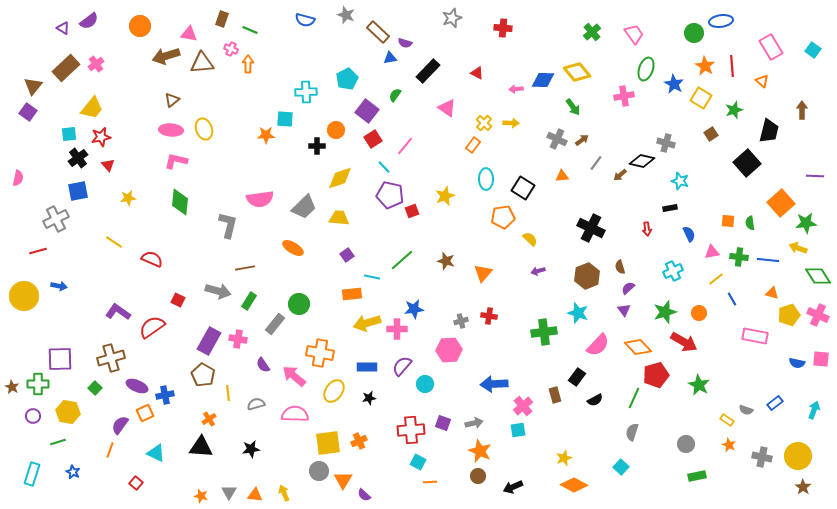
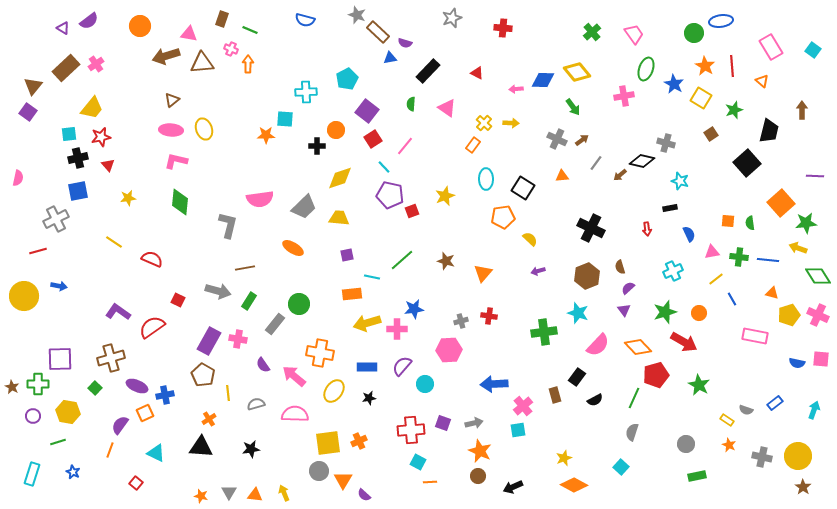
gray star at (346, 15): moved 11 px right
green semicircle at (395, 95): moved 16 px right, 9 px down; rotated 32 degrees counterclockwise
black cross at (78, 158): rotated 24 degrees clockwise
purple square at (347, 255): rotated 24 degrees clockwise
